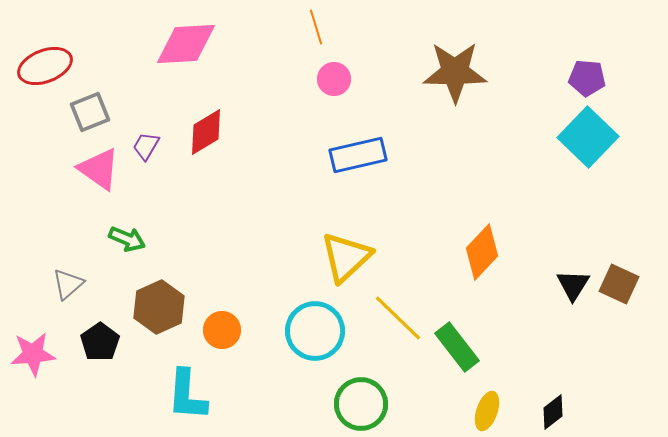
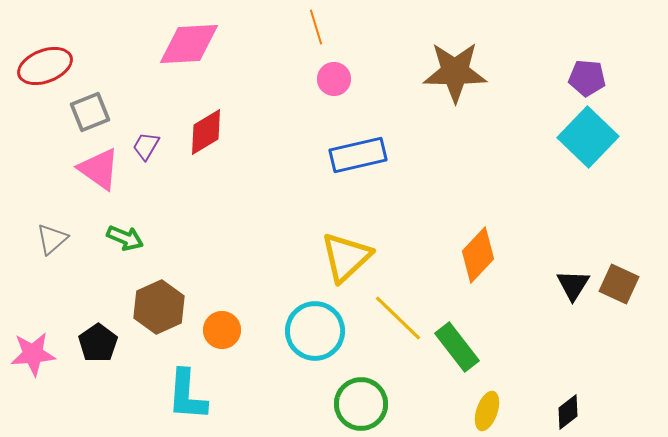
pink diamond: moved 3 px right
green arrow: moved 2 px left, 1 px up
orange diamond: moved 4 px left, 3 px down
gray triangle: moved 16 px left, 45 px up
black pentagon: moved 2 px left, 1 px down
black diamond: moved 15 px right
